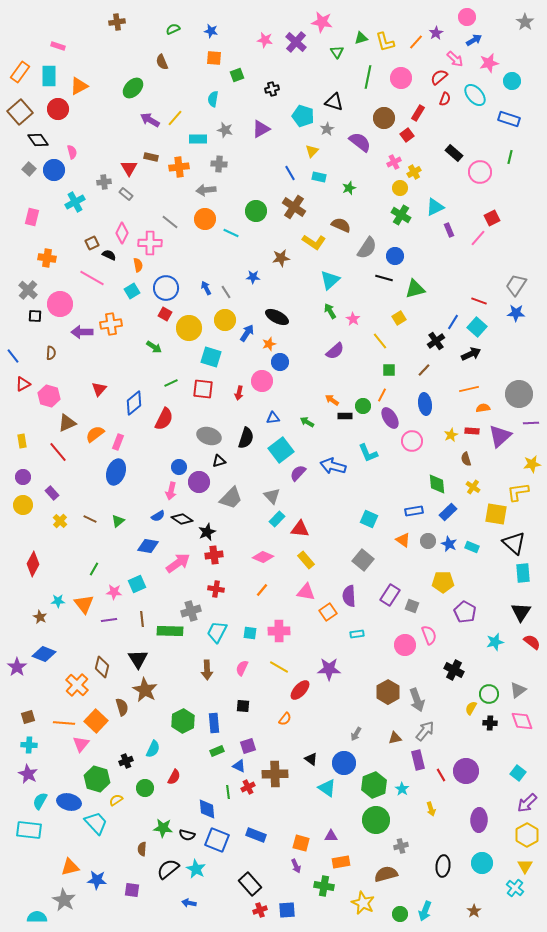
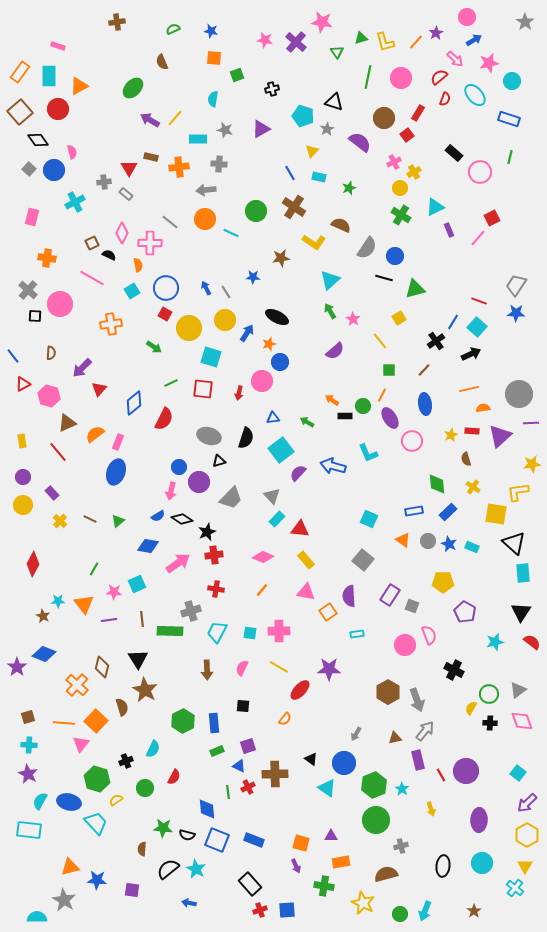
purple arrow at (82, 332): moved 36 px down; rotated 45 degrees counterclockwise
brown star at (40, 617): moved 3 px right, 1 px up
blue rectangle at (256, 835): moved 2 px left, 5 px down
